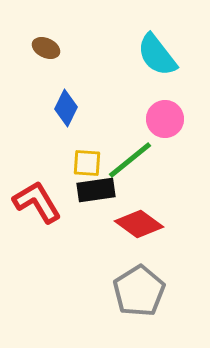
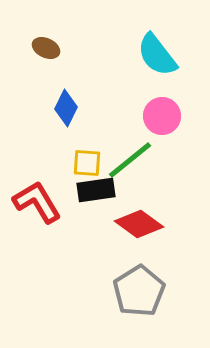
pink circle: moved 3 px left, 3 px up
